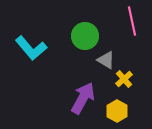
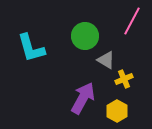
pink line: rotated 40 degrees clockwise
cyan L-shape: rotated 24 degrees clockwise
yellow cross: rotated 18 degrees clockwise
